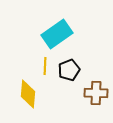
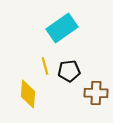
cyan rectangle: moved 5 px right, 6 px up
yellow line: rotated 18 degrees counterclockwise
black pentagon: moved 1 px down; rotated 15 degrees clockwise
